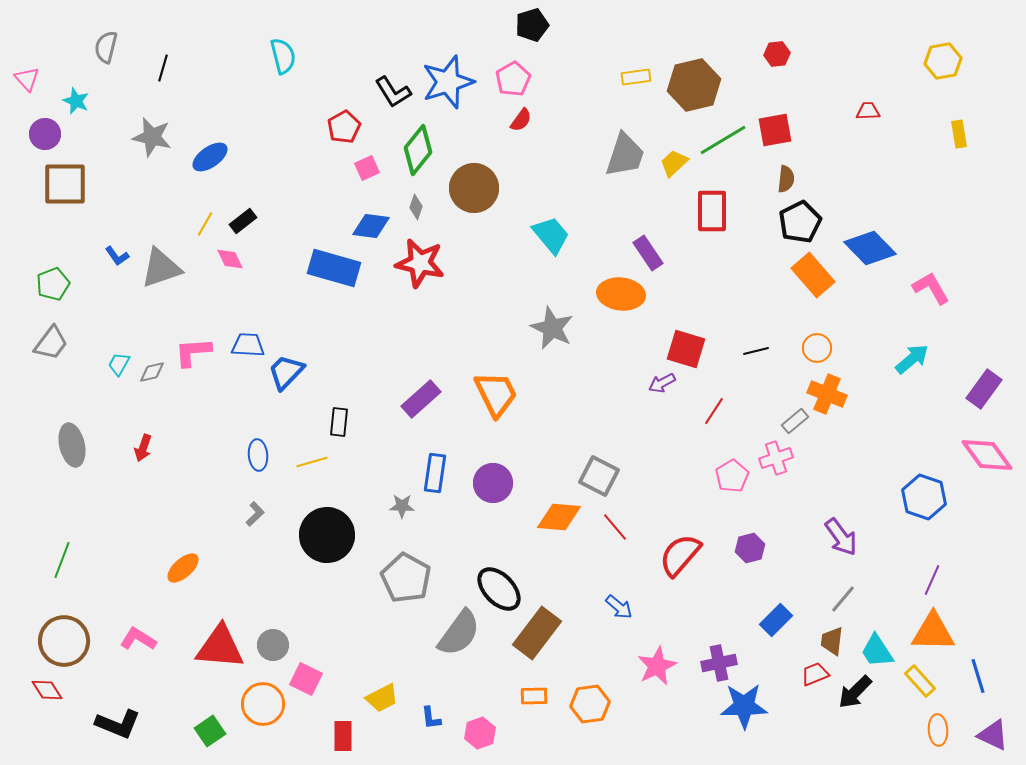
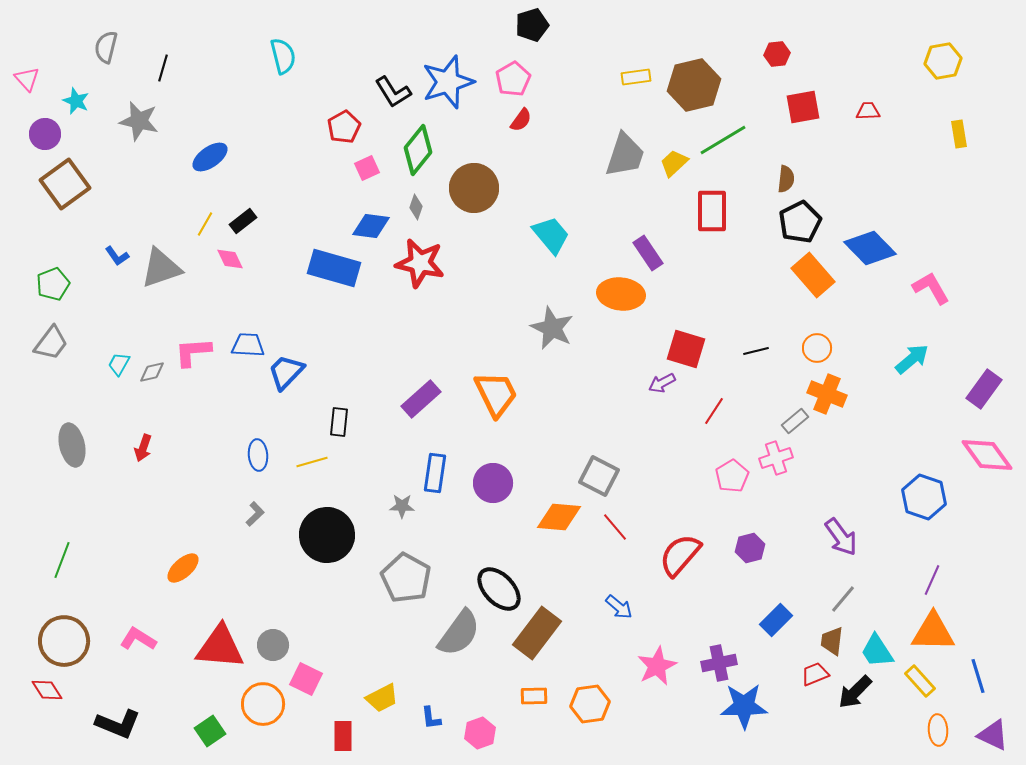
red square at (775, 130): moved 28 px right, 23 px up
gray star at (152, 137): moved 13 px left, 16 px up
brown square at (65, 184): rotated 36 degrees counterclockwise
